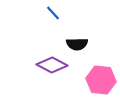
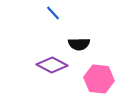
black semicircle: moved 2 px right
pink hexagon: moved 2 px left, 1 px up
